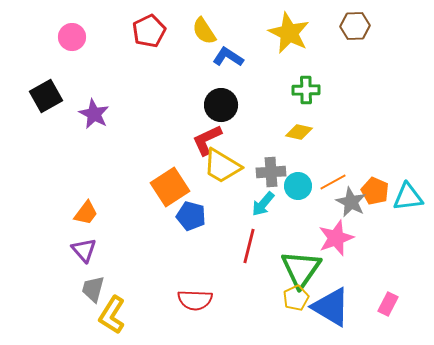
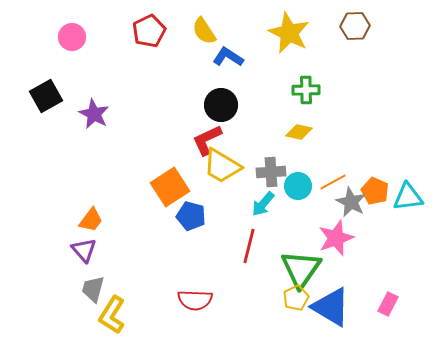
orange trapezoid: moved 5 px right, 7 px down
